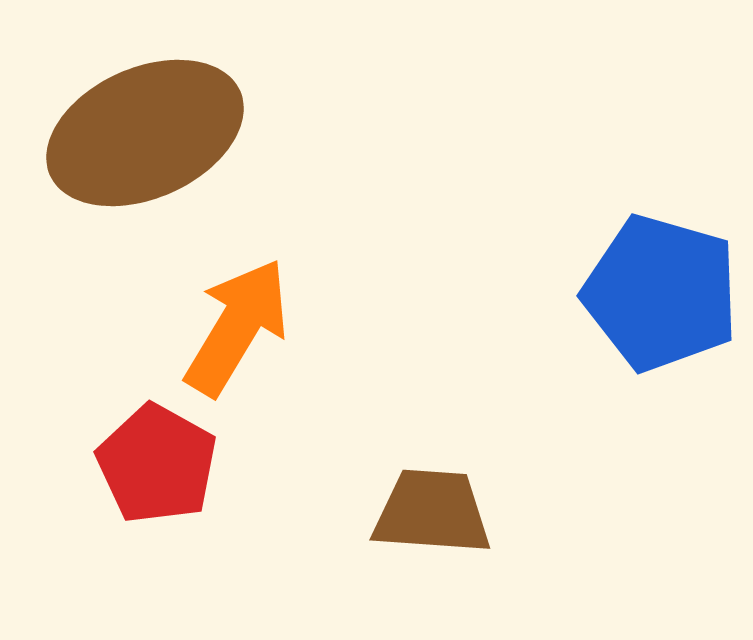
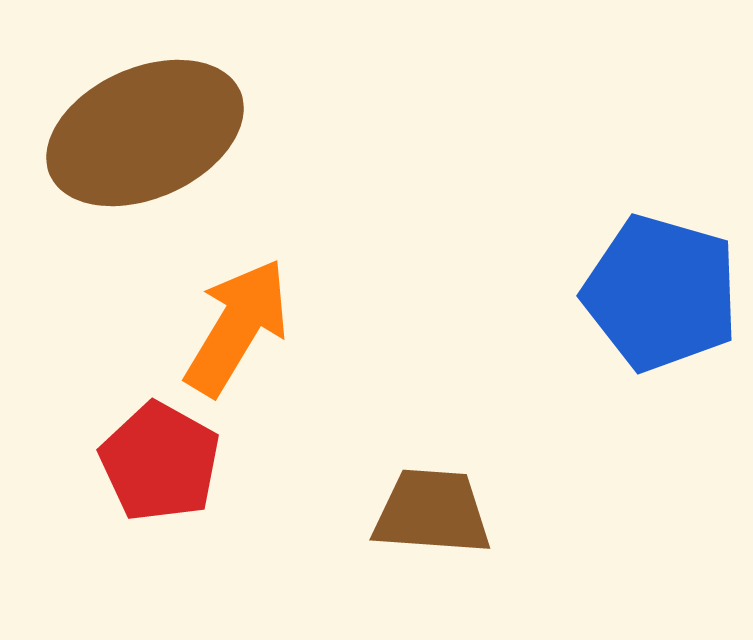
red pentagon: moved 3 px right, 2 px up
